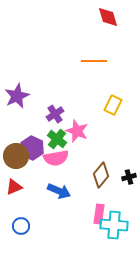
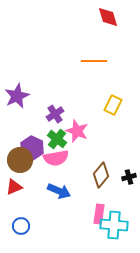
brown circle: moved 4 px right, 4 px down
